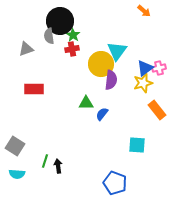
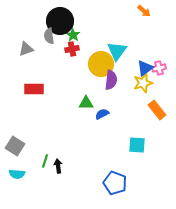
blue semicircle: rotated 24 degrees clockwise
